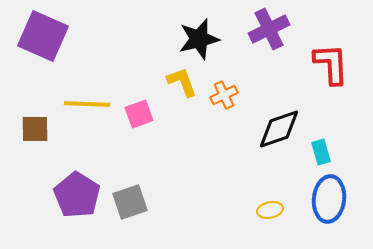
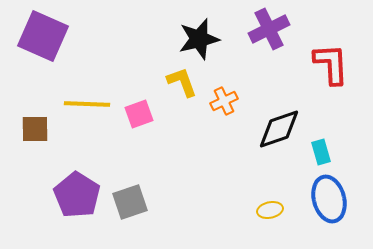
orange cross: moved 6 px down
blue ellipse: rotated 21 degrees counterclockwise
